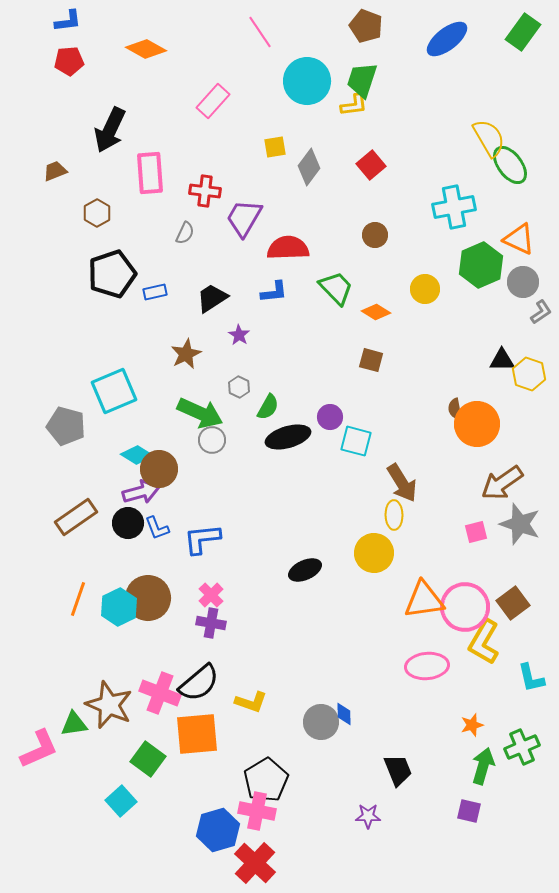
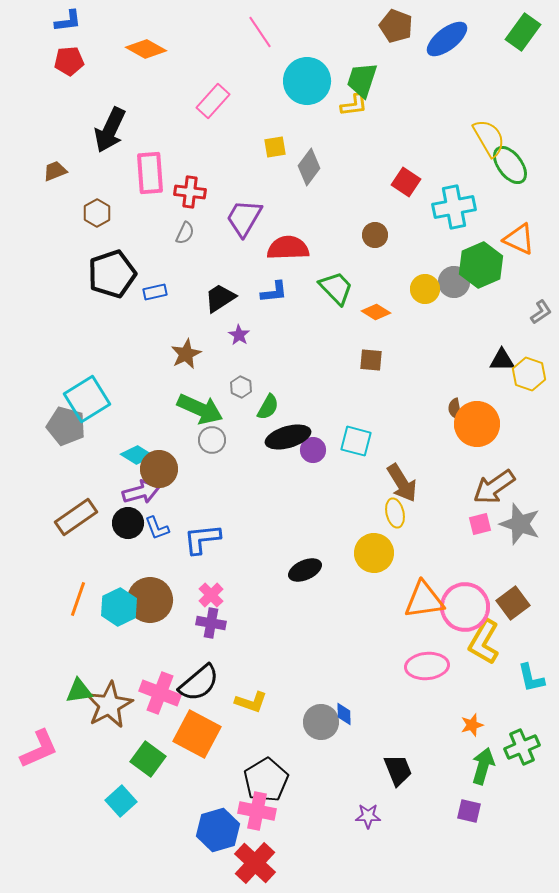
brown pentagon at (366, 26): moved 30 px right
red square at (371, 165): moved 35 px right, 17 px down; rotated 16 degrees counterclockwise
red cross at (205, 191): moved 15 px left, 1 px down
gray circle at (523, 282): moved 69 px left
black trapezoid at (212, 298): moved 8 px right
brown square at (371, 360): rotated 10 degrees counterclockwise
gray hexagon at (239, 387): moved 2 px right
cyan square at (114, 391): moved 27 px left, 8 px down; rotated 9 degrees counterclockwise
green arrow at (200, 413): moved 4 px up
purple circle at (330, 417): moved 17 px left, 33 px down
brown arrow at (502, 483): moved 8 px left, 4 px down
yellow ellipse at (394, 515): moved 1 px right, 2 px up; rotated 12 degrees counterclockwise
pink square at (476, 532): moved 4 px right, 8 px up
brown circle at (148, 598): moved 2 px right, 2 px down
brown star at (109, 705): rotated 21 degrees clockwise
green triangle at (74, 724): moved 5 px right, 33 px up
orange square at (197, 734): rotated 33 degrees clockwise
